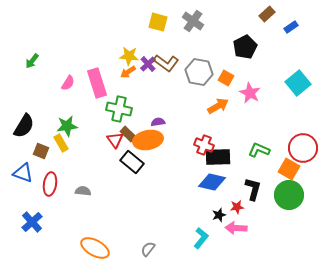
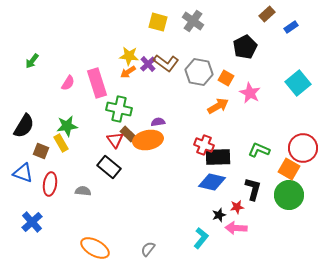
black rectangle at (132, 162): moved 23 px left, 5 px down
